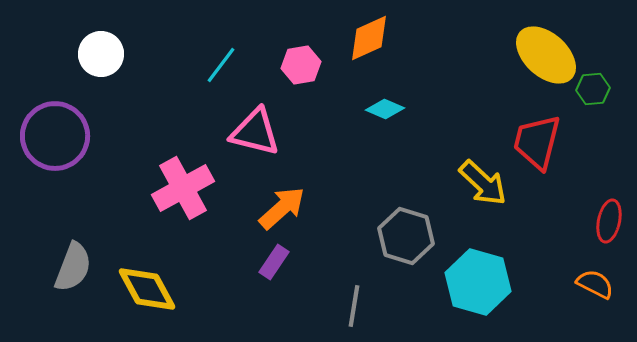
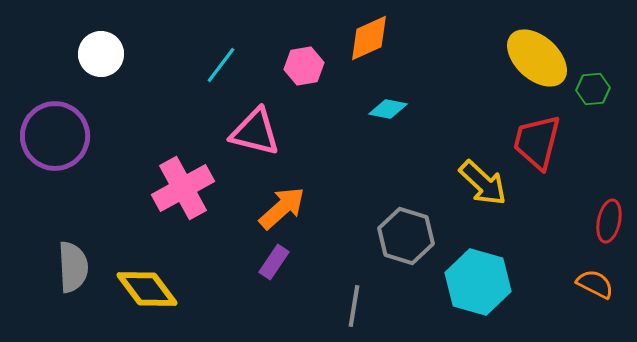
yellow ellipse: moved 9 px left, 3 px down
pink hexagon: moved 3 px right, 1 px down
cyan diamond: moved 3 px right; rotated 12 degrees counterclockwise
gray semicircle: rotated 24 degrees counterclockwise
yellow diamond: rotated 8 degrees counterclockwise
